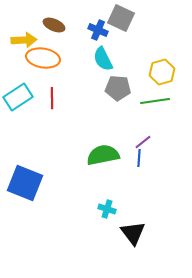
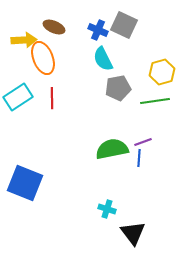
gray square: moved 3 px right, 7 px down
brown ellipse: moved 2 px down
orange ellipse: rotated 60 degrees clockwise
gray pentagon: rotated 15 degrees counterclockwise
purple line: rotated 18 degrees clockwise
green semicircle: moved 9 px right, 6 px up
